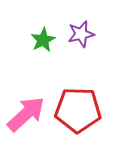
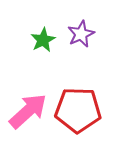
purple star: rotated 12 degrees counterclockwise
pink arrow: moved 2 px right, 3 px up
